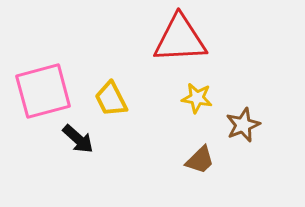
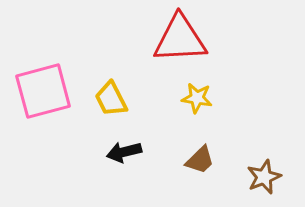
brown star: moved 21 px right, 52 px down
black arrow: moved 46 px right, 13 px down; rotated 124 degrees clockwise
